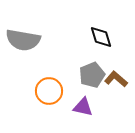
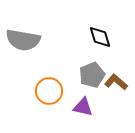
black diamond: moved 1 px left
brown L-shape: moved 3 px down
